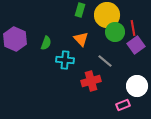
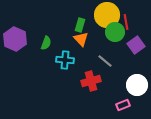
green rectangle: moved 15 px down
red line: moved 7 px left, 6 px up
white circle: moved 1 px up
